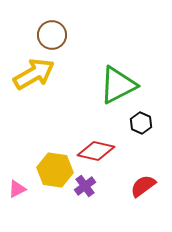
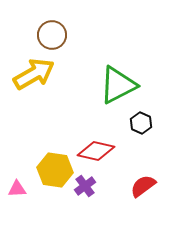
pink triangle: rotated 24 degrees clockwise
